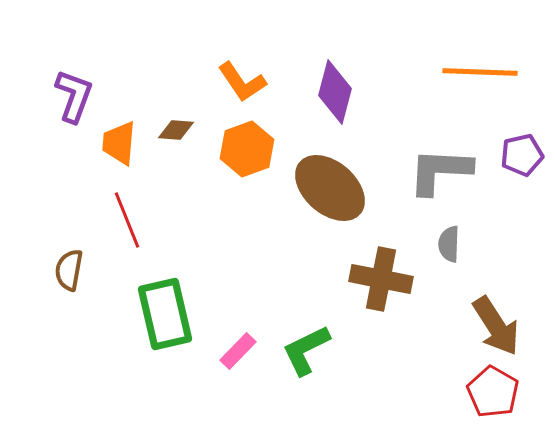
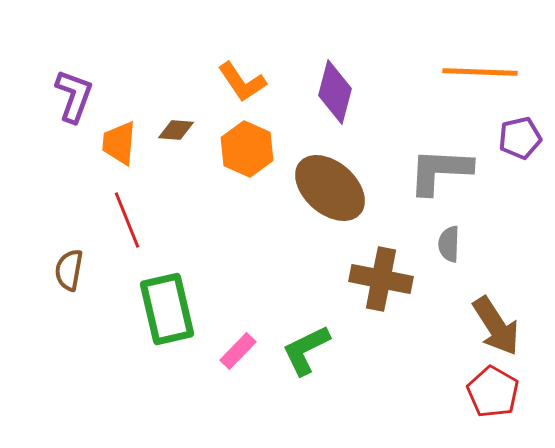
orange hexagon: rotated 16 degrees counterclockwise
purple pentagon: moved 2 px left, 17 px up
green rectangle: moved 2 px right, 5 px up
